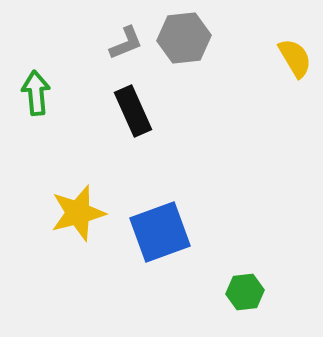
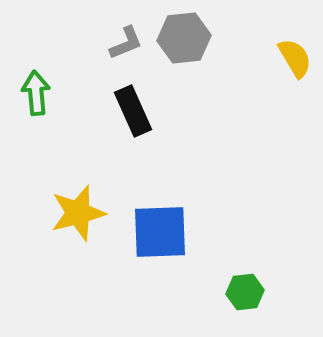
blue square: rotated 18 degrees clockwise
